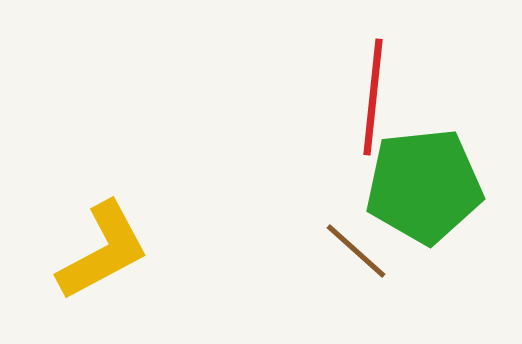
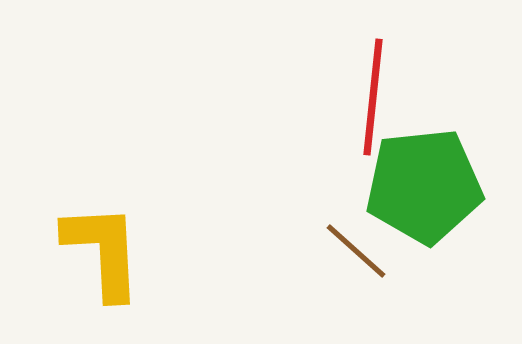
yellow L-shape: rotated 65 degrees counterclockwise
